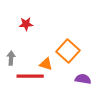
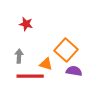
red star: rotated 16 degrees clockwise
orange square: moved 2 px left, 1 px up
gray arrow: moved 8 px right, 2 px up
purple semicircle: moved 9 px left, 8 px up
